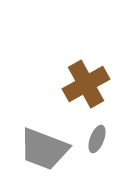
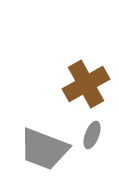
gray ellipse: moved 5 px left, 4 px up
